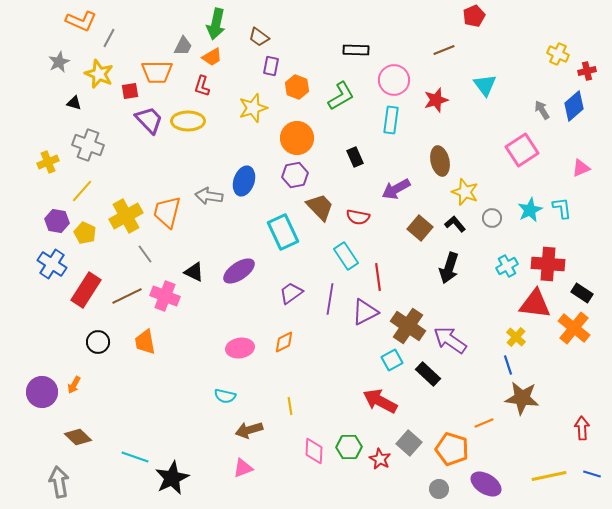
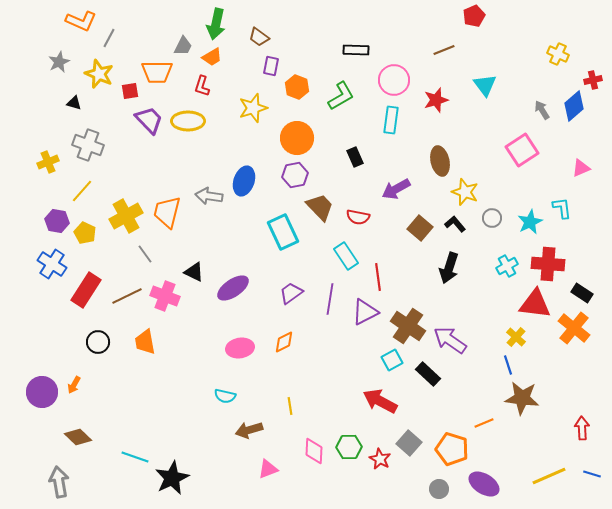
red cross at (587, 71): moved 6 px right, 9 px down
cyan star at (530, 210): moved 12 px down
purple ellipse at (239, 271): moved 6 px left, 17 px down
pink triangle at (243, 468): moved 25 px right, 1 px down
yellow line at (549, 476): rotated 12 degrees counterclockwise
purple ellipse at (486, 484): moved 2 px left
